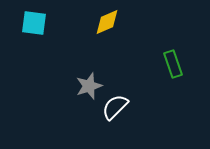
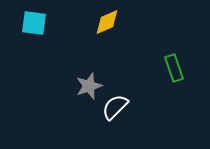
green rectangle: moved 1 px right, 4 px down
